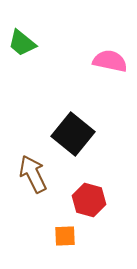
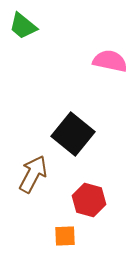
green trapezoid: moved 1 px right, 17 px up
brown arrow: rotated 54 degrees clockwise
